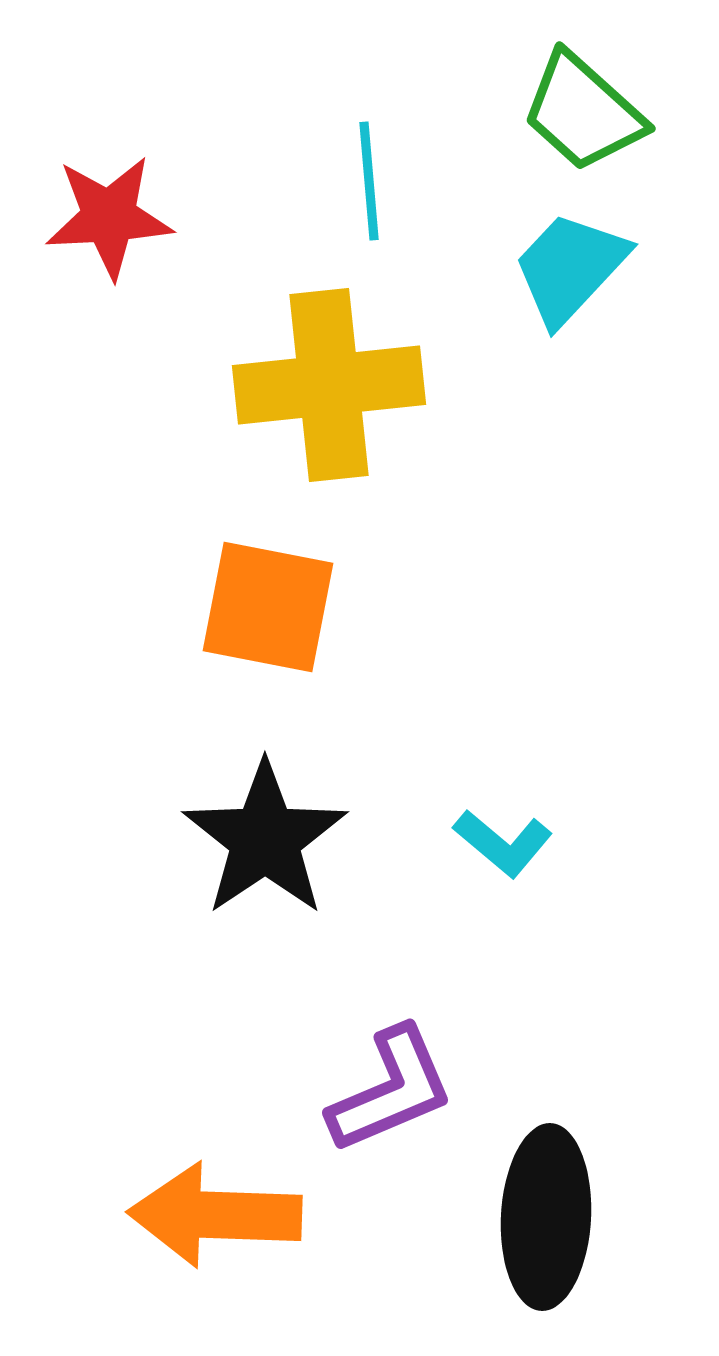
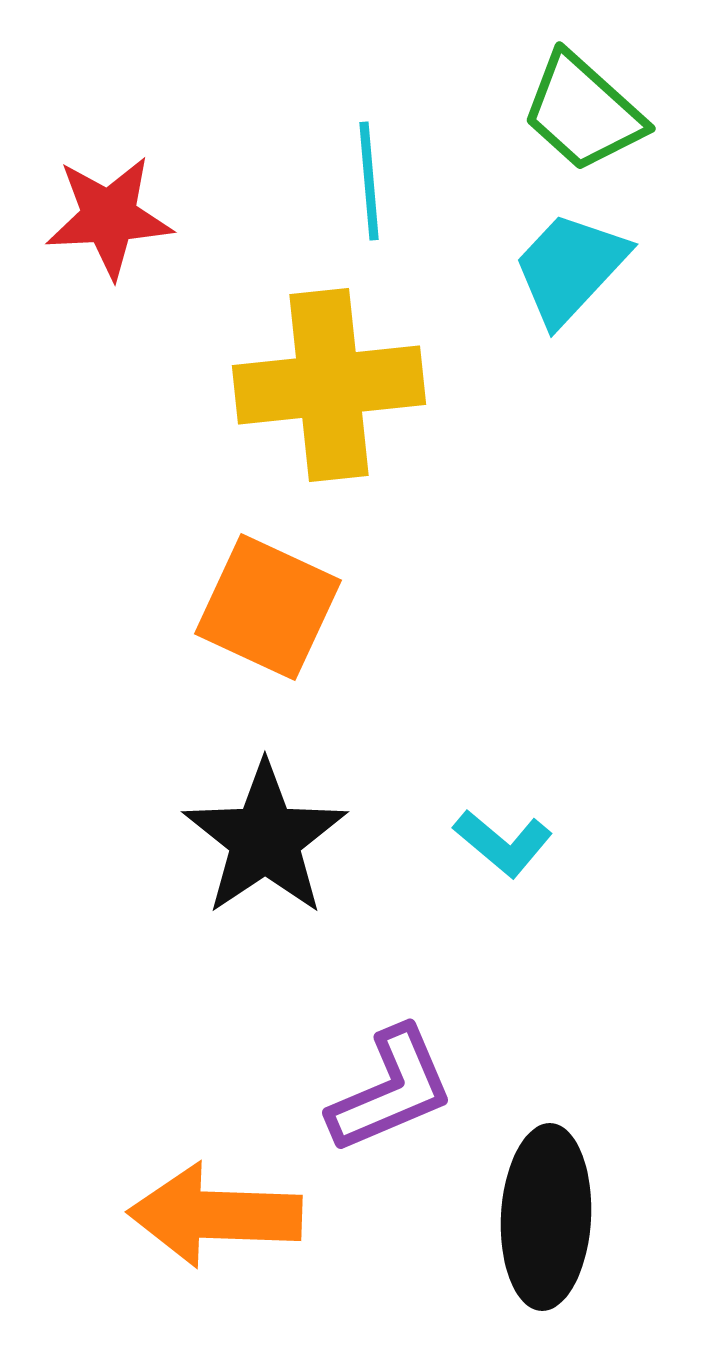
orange square: rotated 14 degrees clockwise
